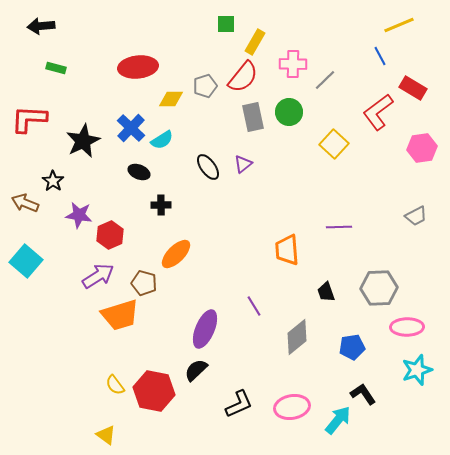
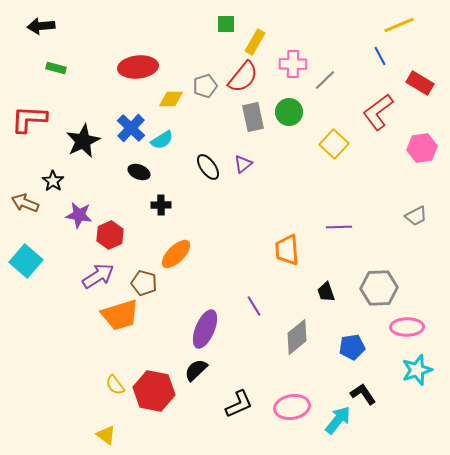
red rectangle at (413, 88): moved 7 px right, 5 px up
